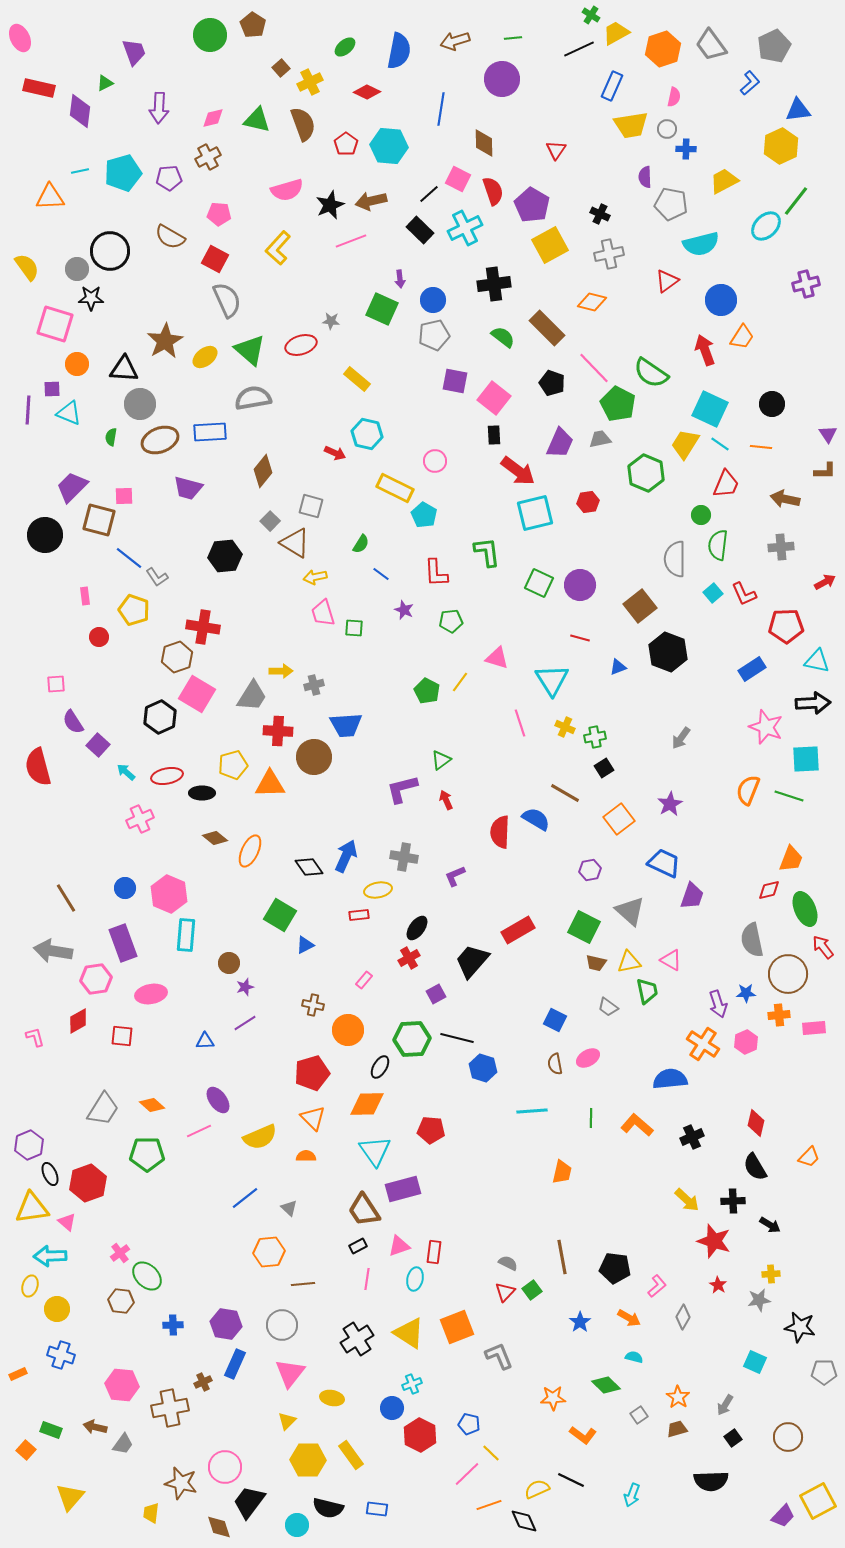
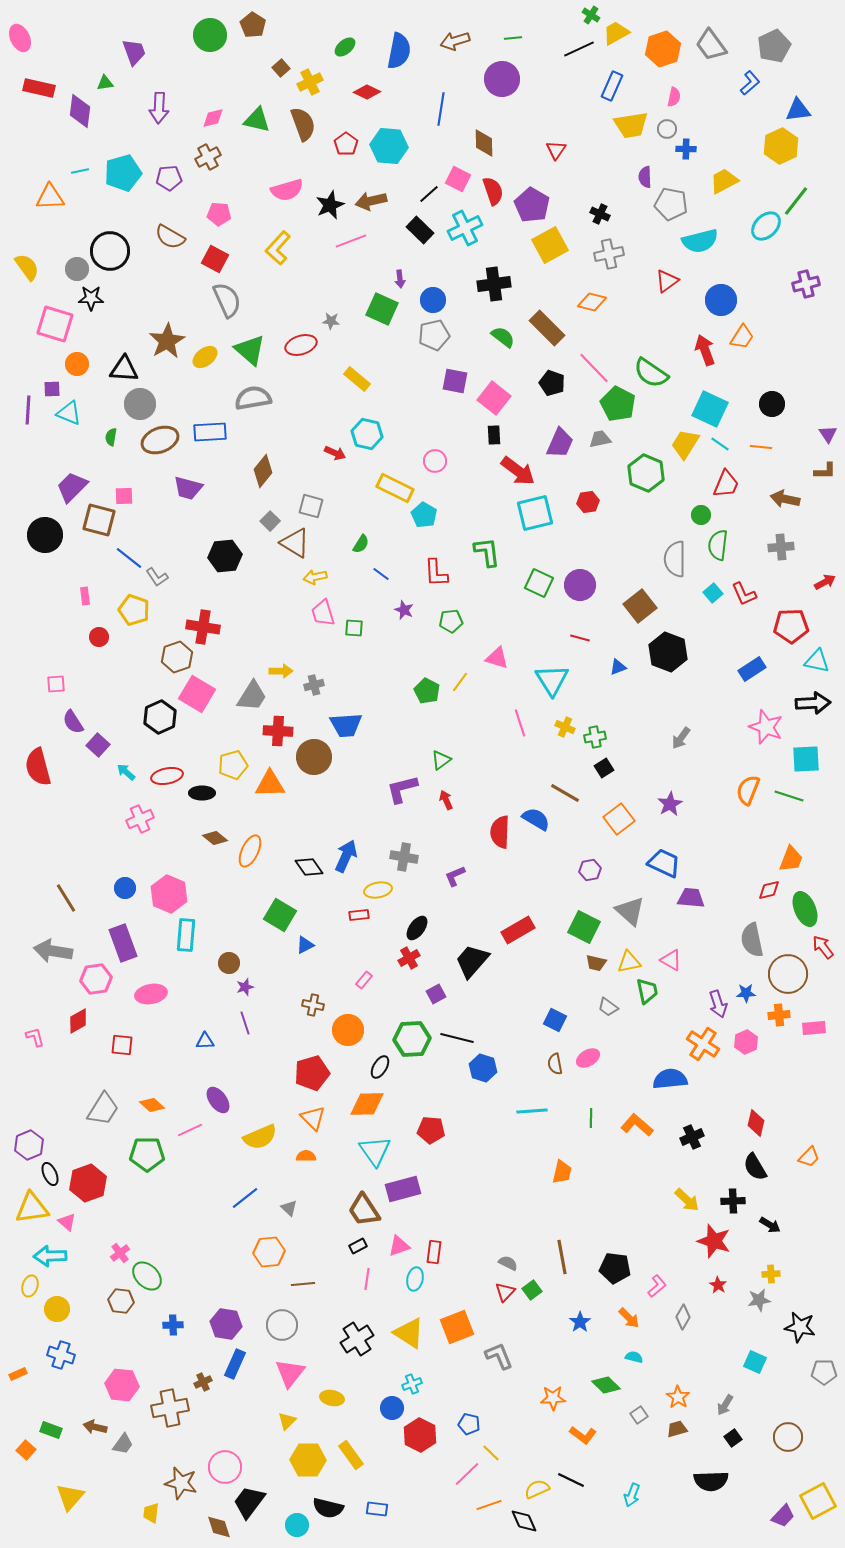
green triangle at (105, 83): rotated 18 degrees clockwise
cyan semicircle at (701, 244): moved 1 px left, 3 px up
brown star at (165, 341): moved 2 px right
red pentagon at (786, 626): moved 5 px right
purple trapezoid at (692, 896): moved 1 px left, 2 px down; rotated 104 degrees counterclockwise
purple line at (245, 1023): rotated 75 degrees counterclockwise
red square at (122, 1036): moved 9 px down
pink line at (199, 1131): moved 9 px left, 1 px up
orange arrow at (629, 1318): rotated 15 degrees clockwise
